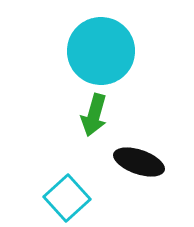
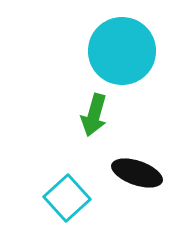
cyan circle: moved 21 px right
black ellipse: moved 2 px left, 11 px down
